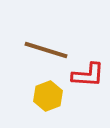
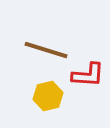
yellow hexagon: rotated 8 degrees clockwise
